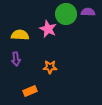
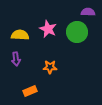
green circle: moved 11 px right, 18 px down
